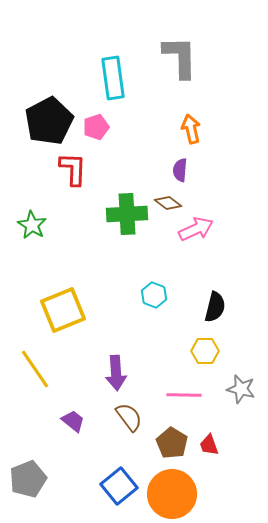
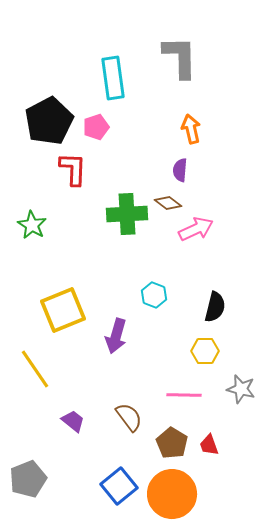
purple arrow: moved 37 px up; rotated 20 degrees clockwise
